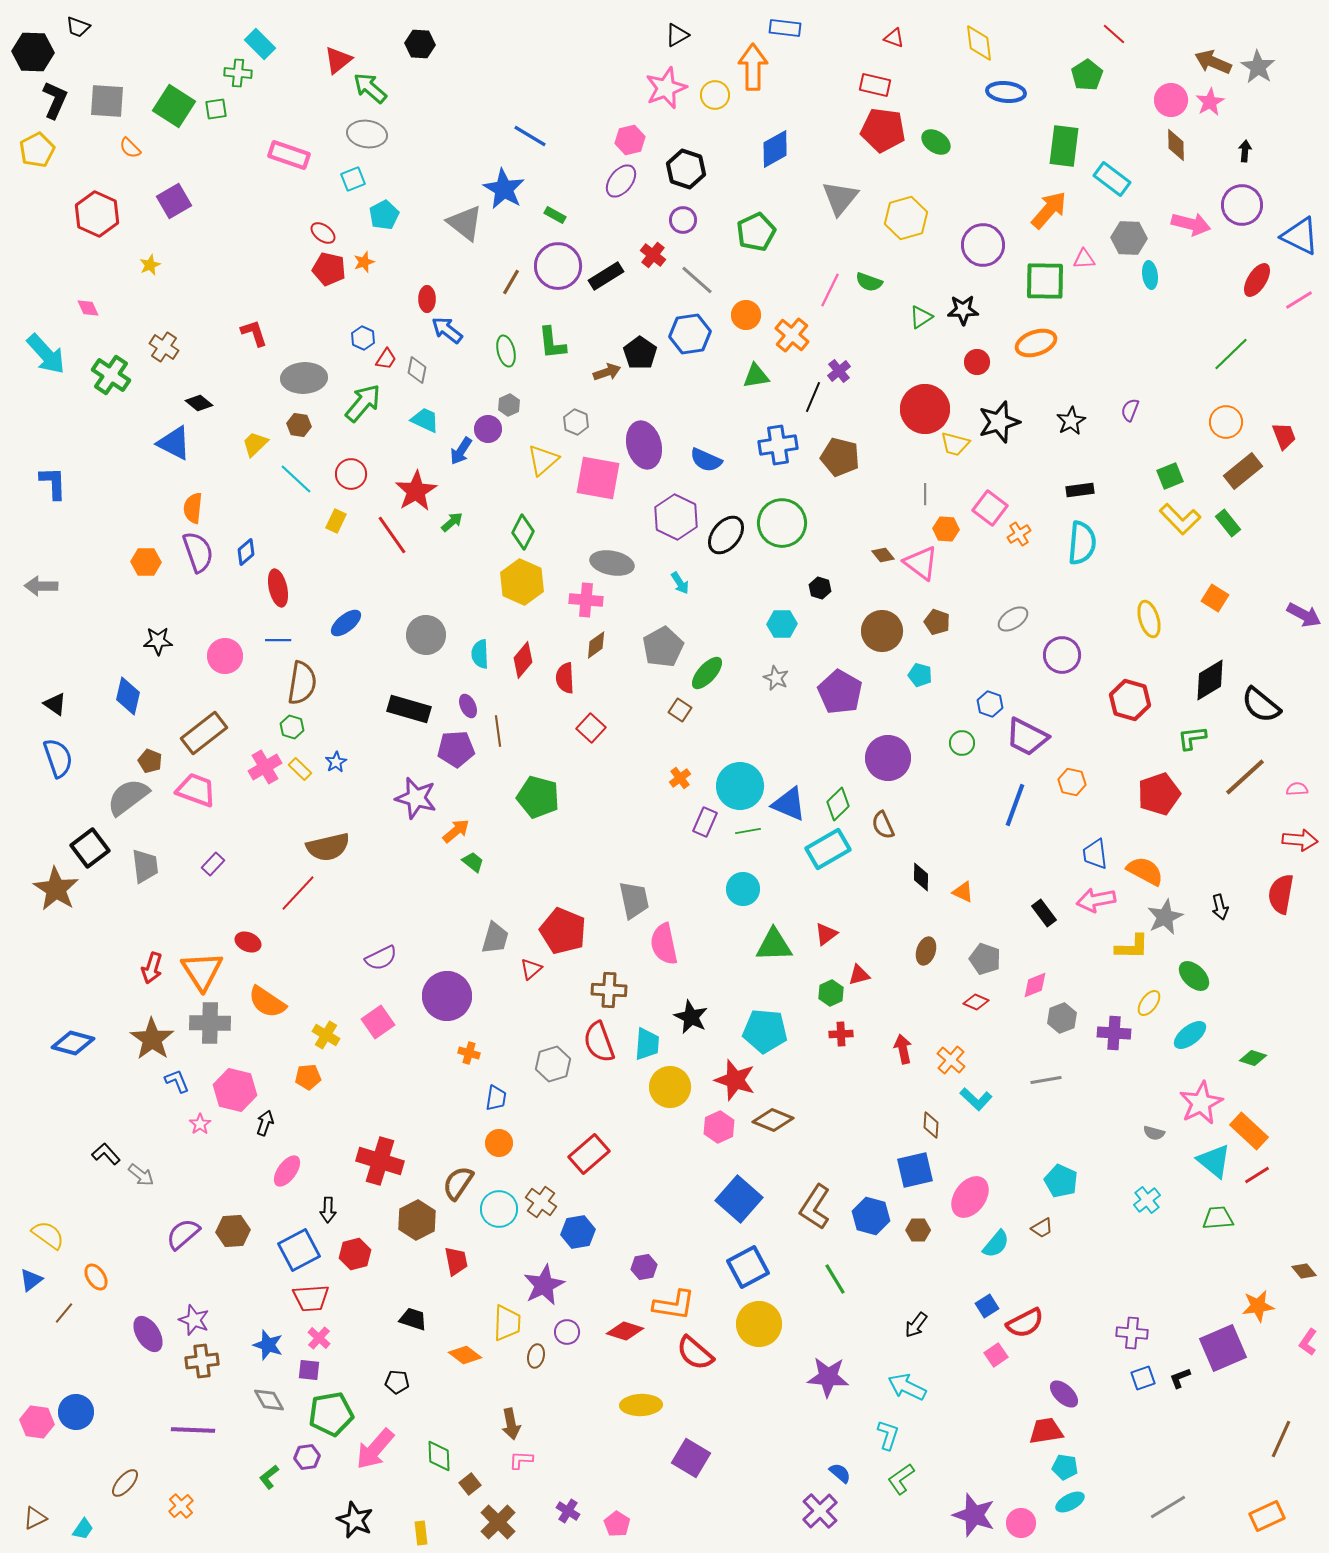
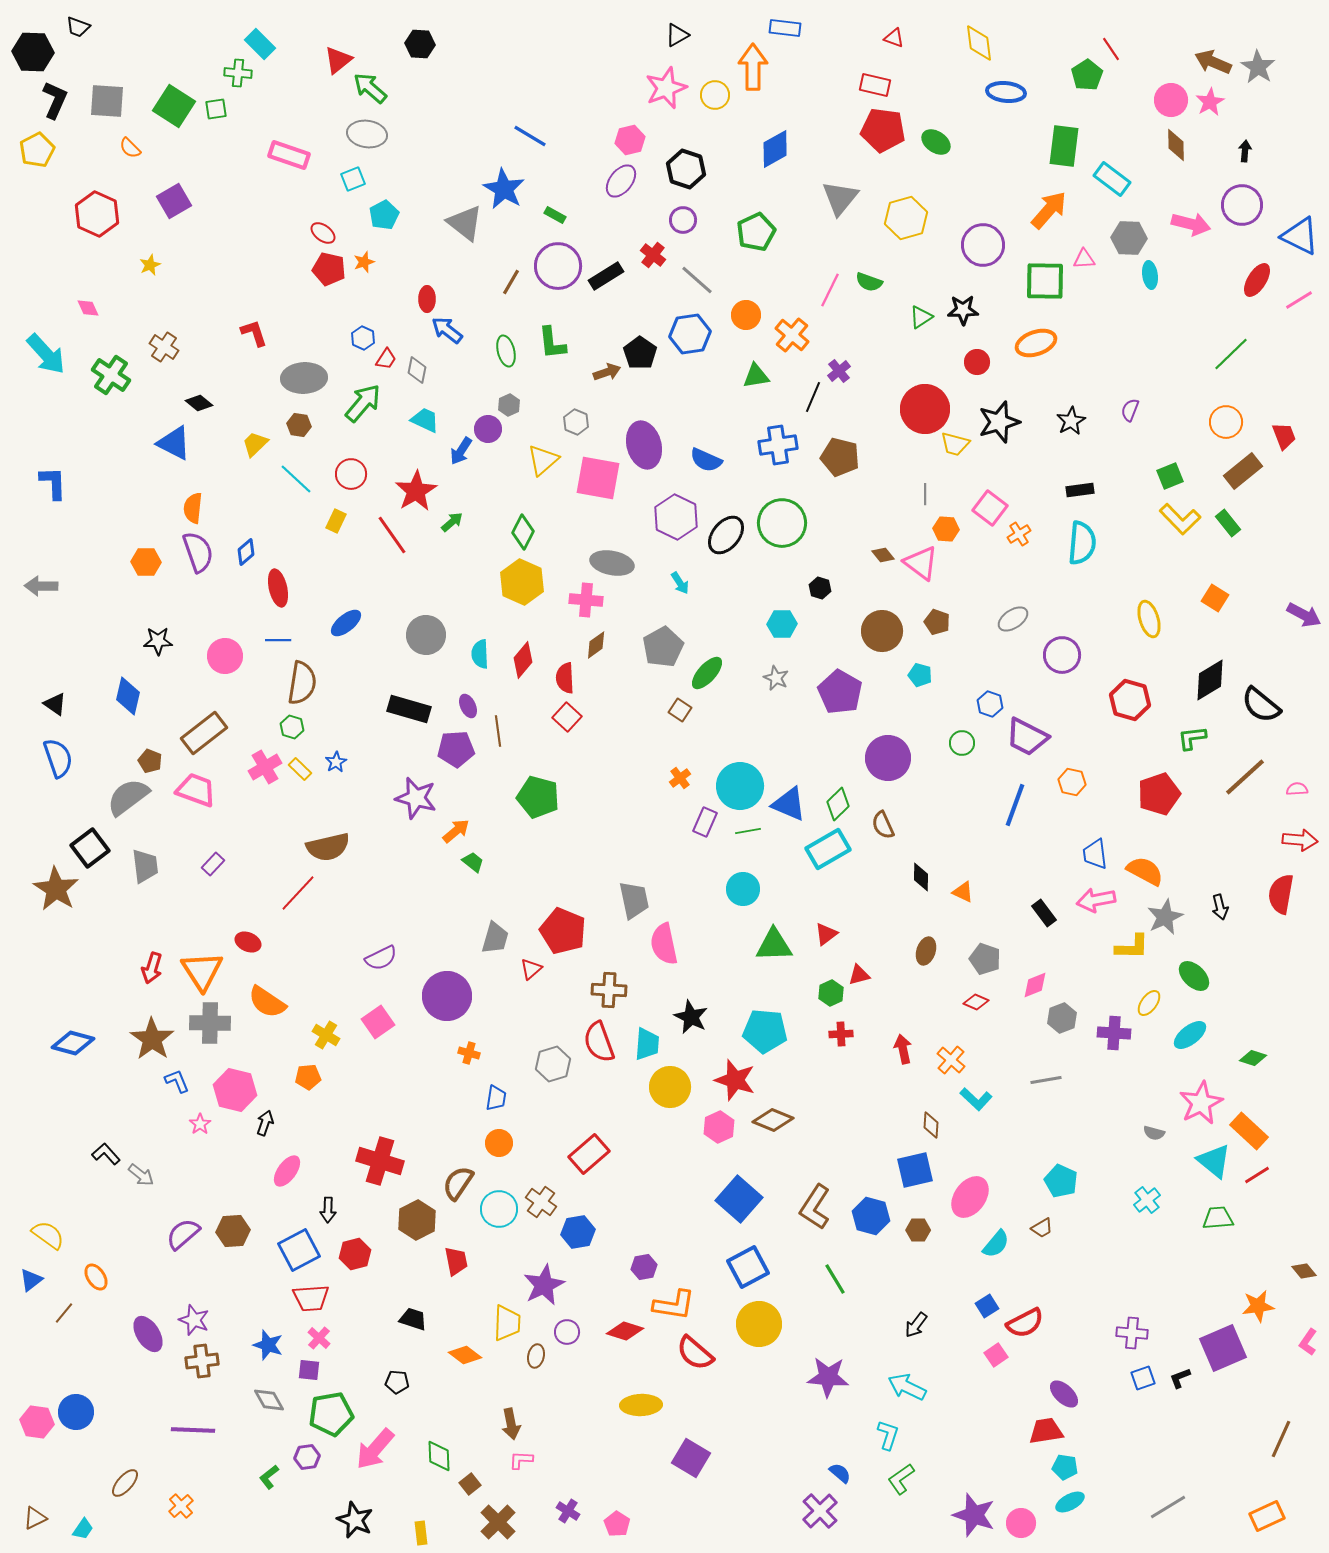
red line at (1114, 34): moved 3 px left, 15 px down; rotated 15 degrees clockwise
red square at (591, 728): moved 24 px left, 11 px up
